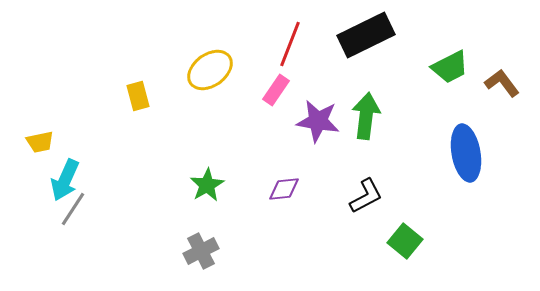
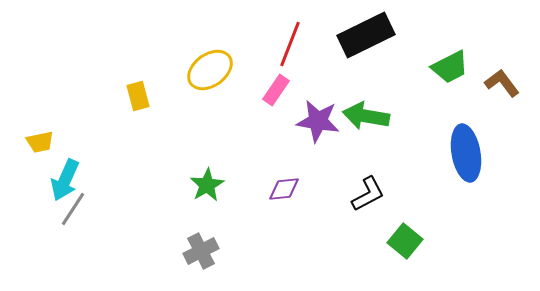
green arrow: rotated 87 degrees counterclockwise
black L-shape: moved 2 px right, 2 px up
